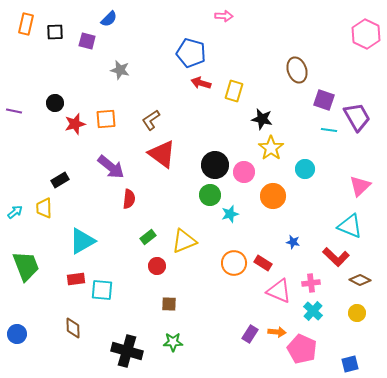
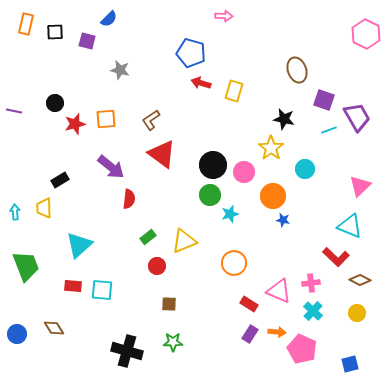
black star at (262, 119): moved 22 px right
cyan line at (329, 130): rotated 28 degrees counterclockwise
black circle at (215, 165): moved 2 px left
cyan arrow at (15, 212): rotated 56 degrees counterclockwise
cyan triangle at (82, 241): moved 3 px left, 4 px down; rotated 12 degrees counterclockwise
blue star at (293, 242): moved 10 px left, 22 px up
red rectangle at (263, 263): moved 14 px left, 41 px down
red rectangle at (76, 279): moved 3 px left, 7 px down; rotated 12 degrees clockwise
brown diamond at (73, 328): moved 19 px left; rotated 30 degrees counterclockwise
